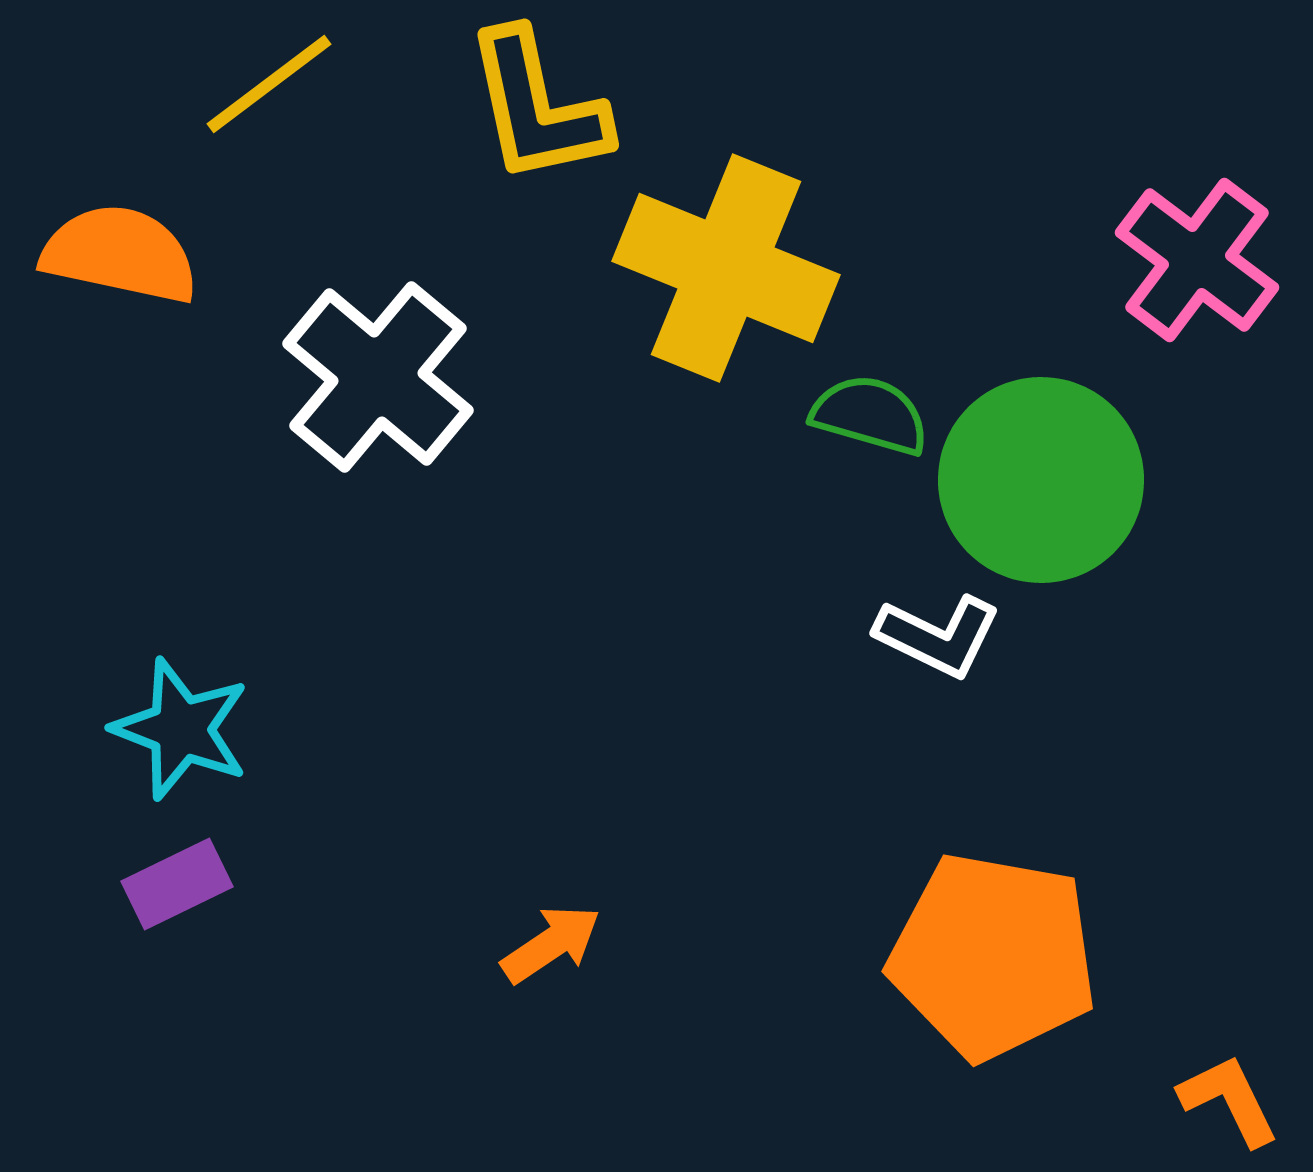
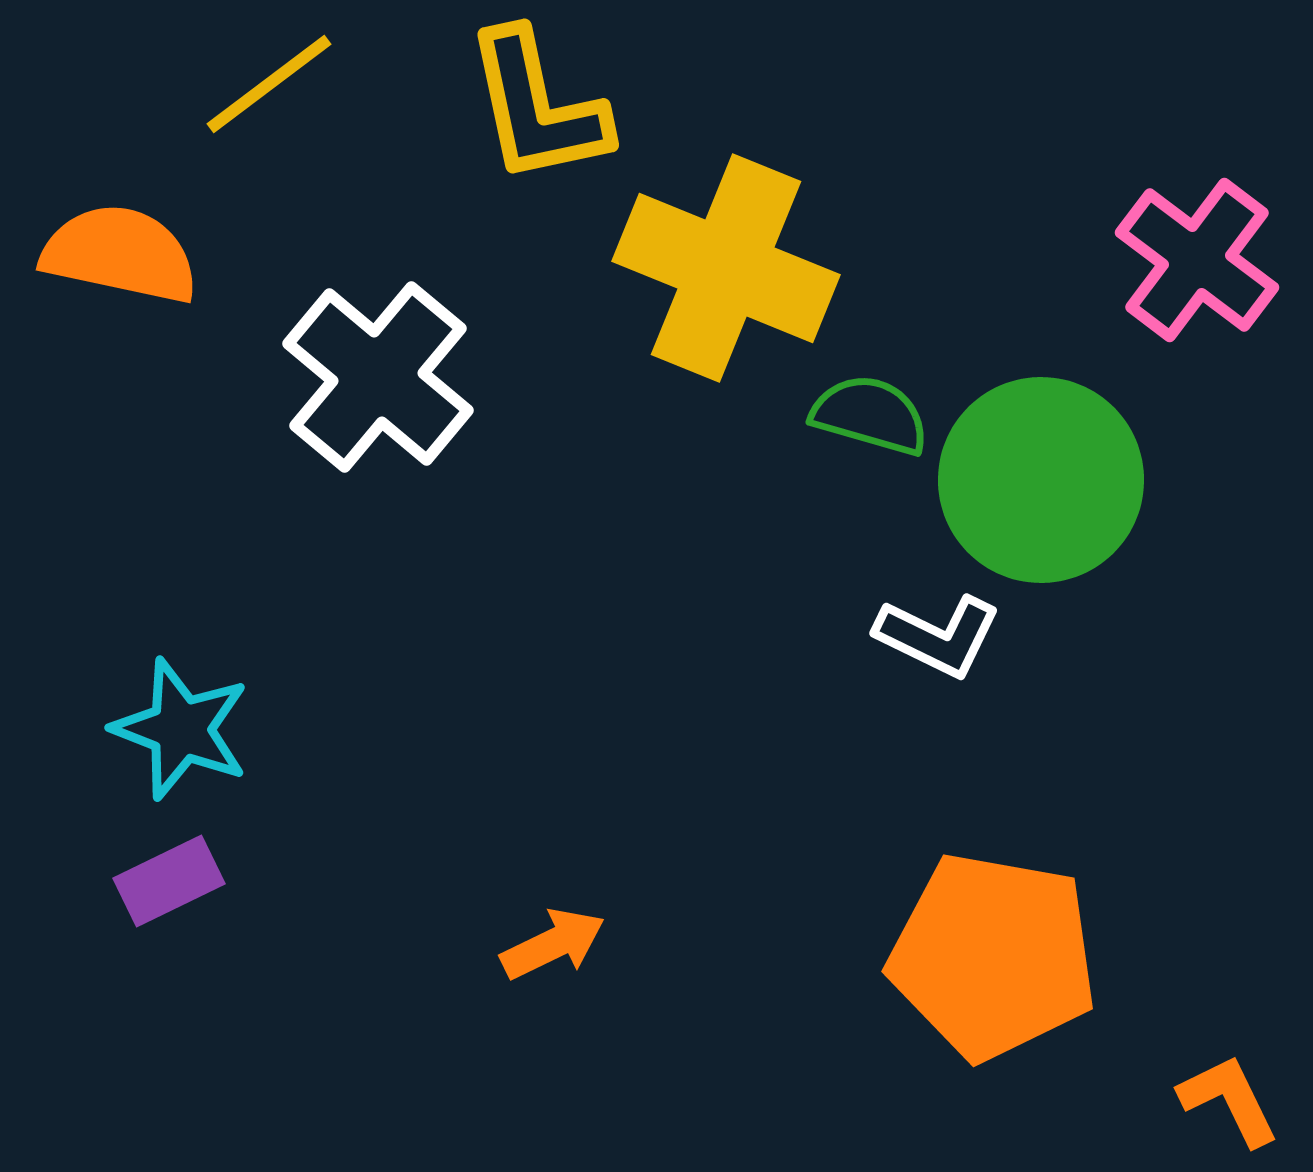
purple rectangle: moved 8 px left, 3 px up
orange arrow: moved 2 px right; rotated 8 degrees clockwise
